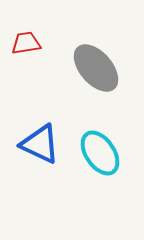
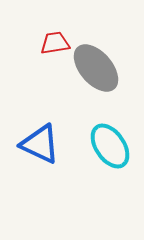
red trapezoid: moved 29 px right
cyan ellipse: moved 10 px right, 7 px up
